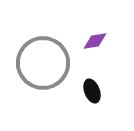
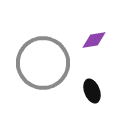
purple diamond: moved 1 px left, 1 px up
